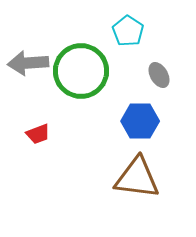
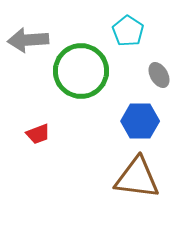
gray arrow: moved 23 px up
